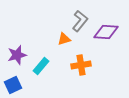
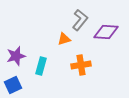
gray L-shape: moved 1 px up
purple star: moved 1 px left, 1 px down
cyan rectangle: rotated 24 degrees counterclockwise
